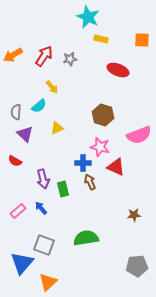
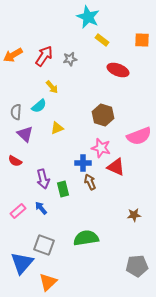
yellow rectangle: moved 1 px right, 1 px down; rotated 24 degrees clockwise
pink semicircle: moved 1 px down
pink star: moved 1 px right, 1 px down
